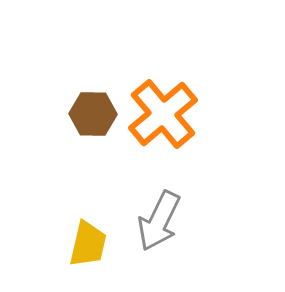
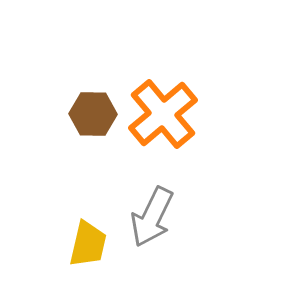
gray arrow: moved 7 px left, 4 px up
